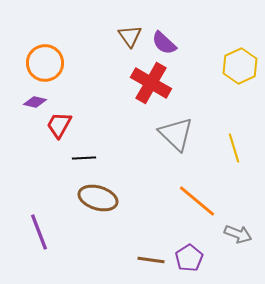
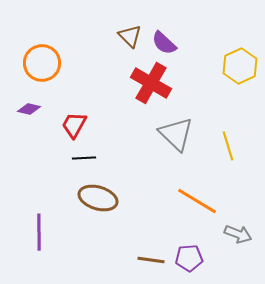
brown triangle: rotated 10 degrees counterclockwise
orange circle: moved 3 px left
purple diamond: moved 6 px left, 7 px down
red trapezoid: moved 15 px right
yellow line: moved 6 px left, 2 px up
orange line: rotated 9 degrees counterclockwise
purple line: rotated 21 degrees clockwise
purple pentagon: rotated 28 degrees clockwise
